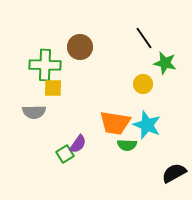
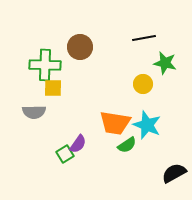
black line: rotated 65 degrees counterclockwise
green semicircle: rotated 36 degrees counterclockwise
